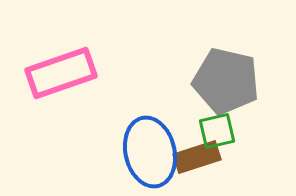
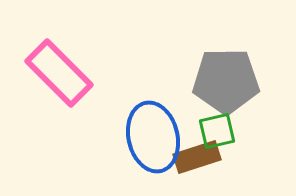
pink rectangle: moved 2 px left; rotated 64 degrees clockwise
gray pentagon: rotated 14 degrees counterclockwise
blue ellipse: moved 3 px right, 15 px up
